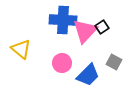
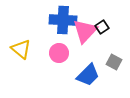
pink circle: moved 3 px left, 10 px up
